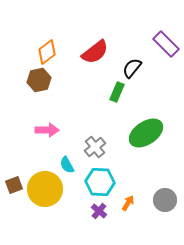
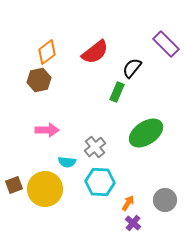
cyan semicircle: moved 3 px up; rotated 54 degrees counterclockwise
purple cross: moved 34 px right, 12 px down
